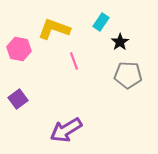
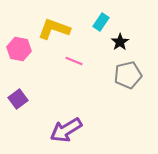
pink line: rotated 48 degrees counterclockwise
gray pentagon: rotated 16 degrees counterclockwise
